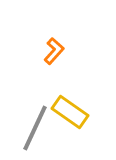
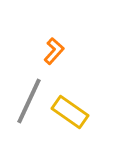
gray line: moved 6 px left, 27 px up
